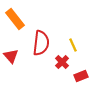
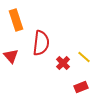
orange rectangle: moved 1 px right, 1 px down; rotated 20 degrees clockwise
yellow line: moved 11 px right, 12 px down; rotated 24 degrees counterclockwise
red cross: moved 1 px right, 1 px down
red rectangle: moved 11 px down
